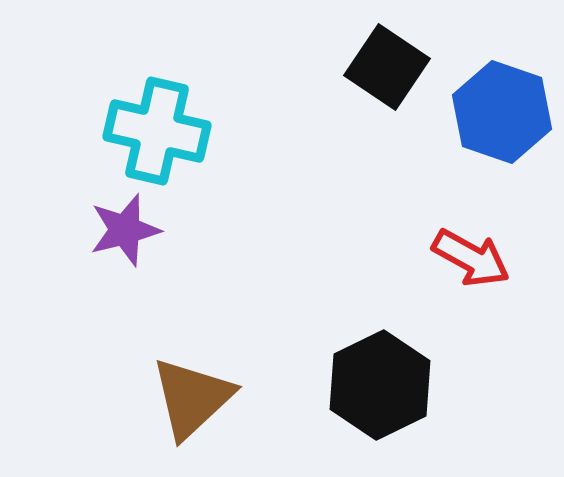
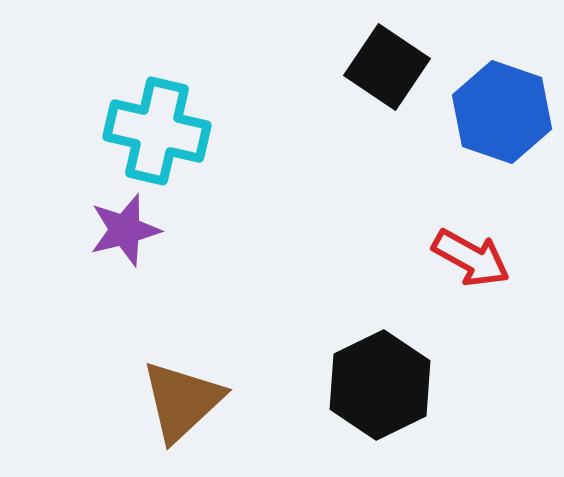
brown triangle: moved 10 px left, 3 px down
